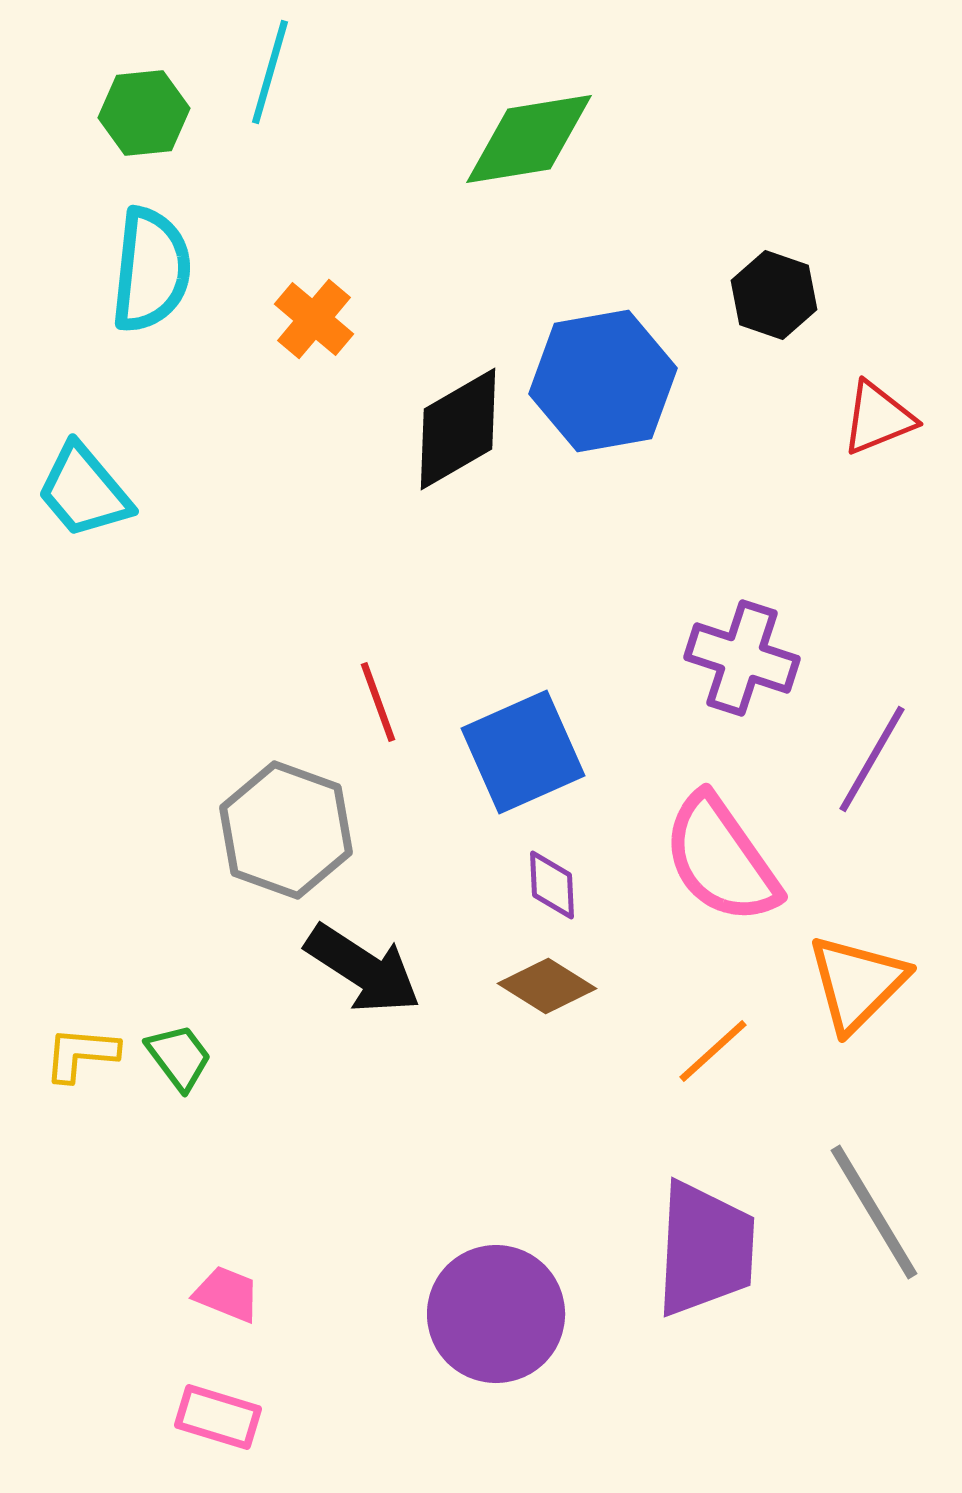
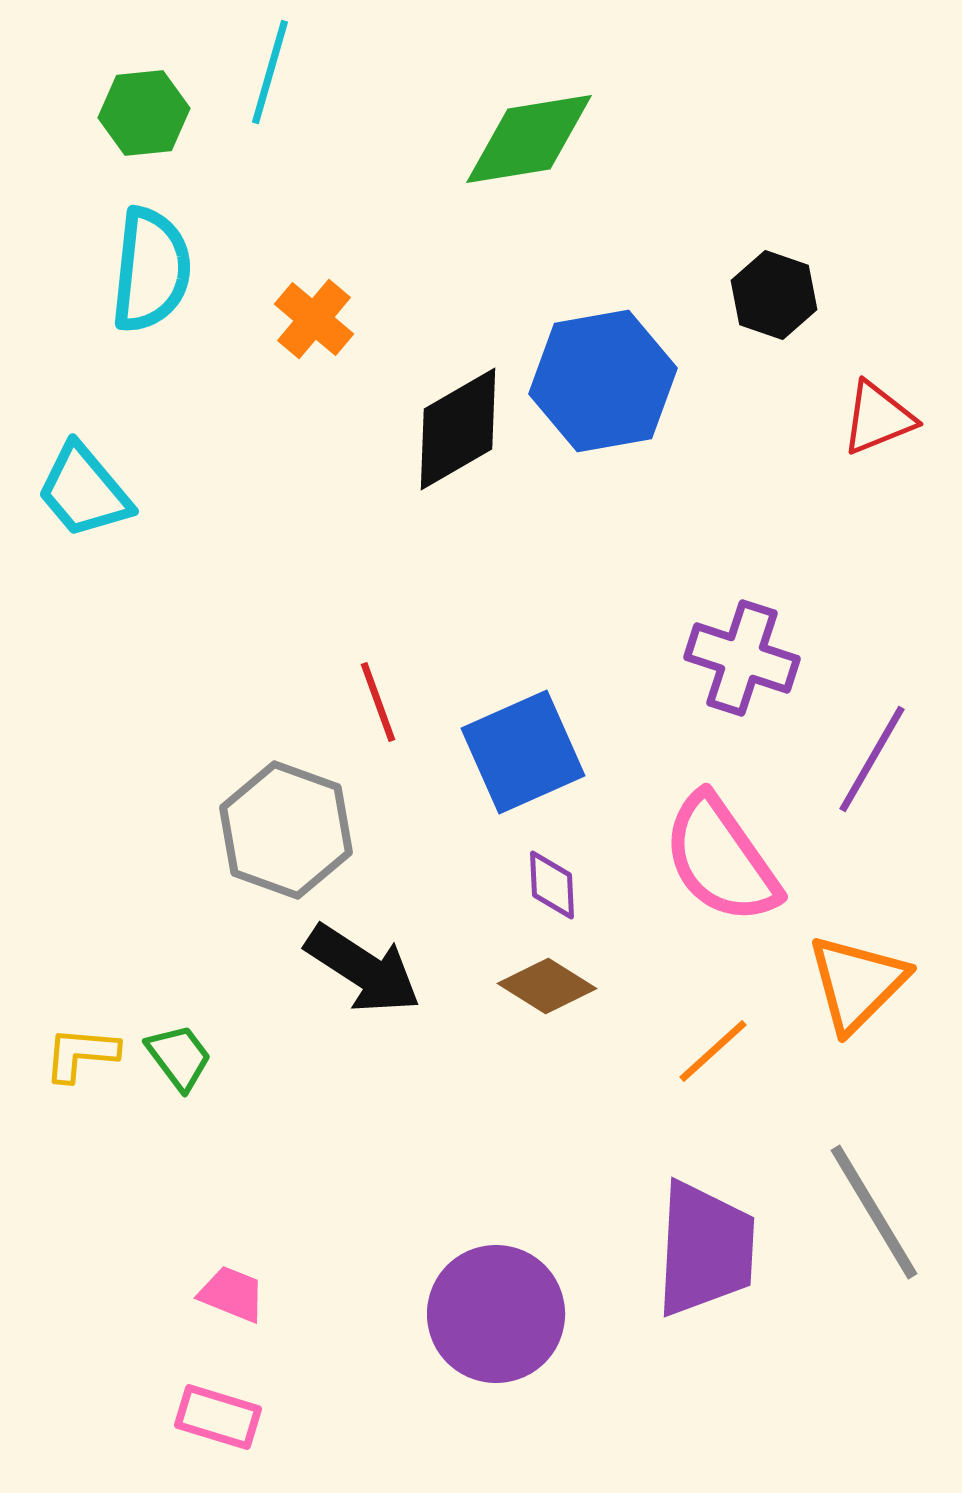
pink trapezoid: moved 5 px right
